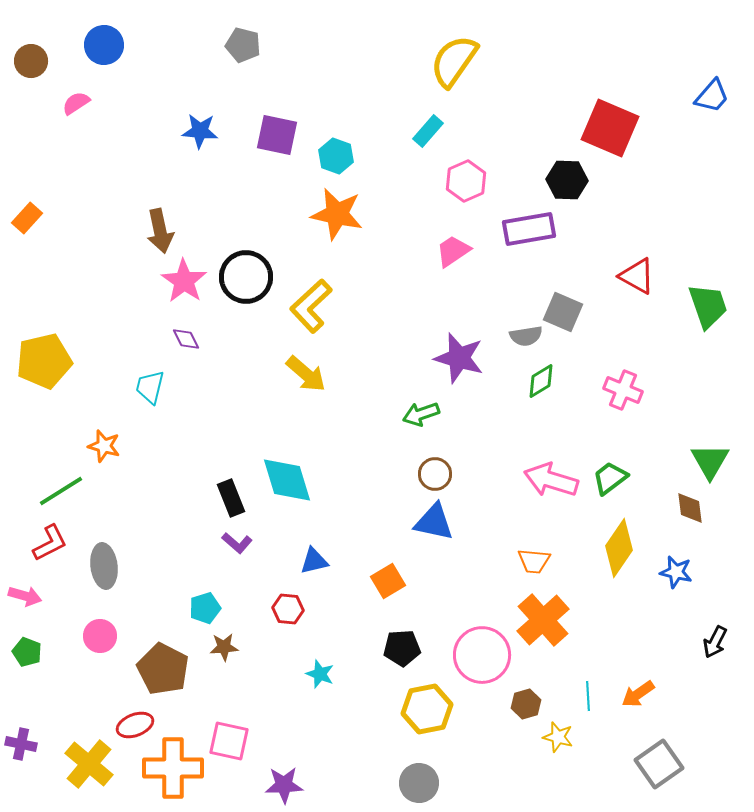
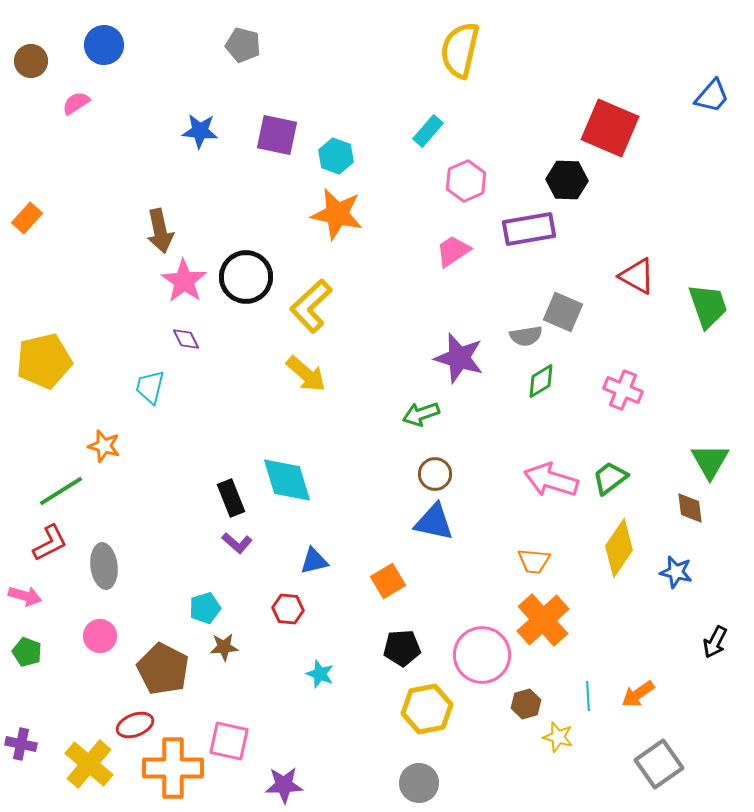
yellow semicircle at (454, 61): moved 6 px right, 11 px up; rotated 22 degrees counterclockwise
